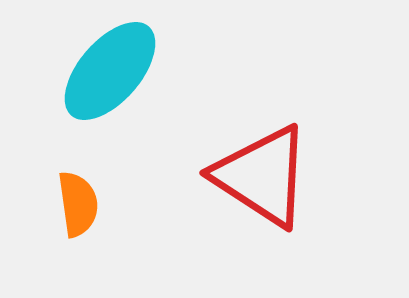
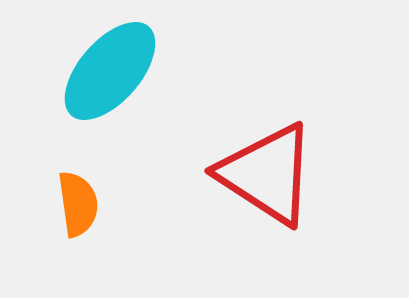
red triangle: moved 5 px right, 2 px up
